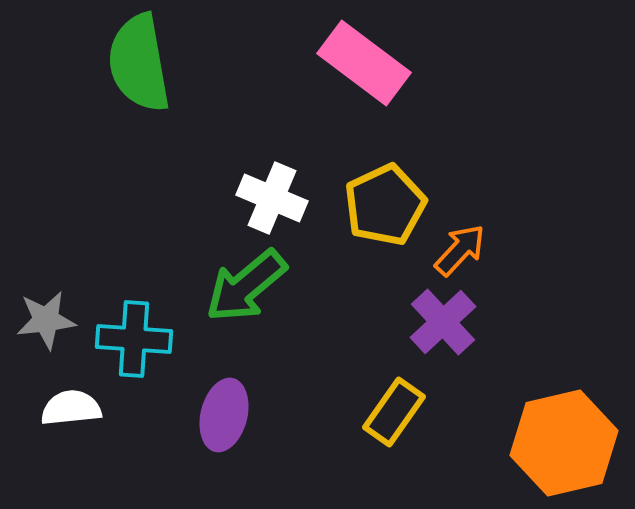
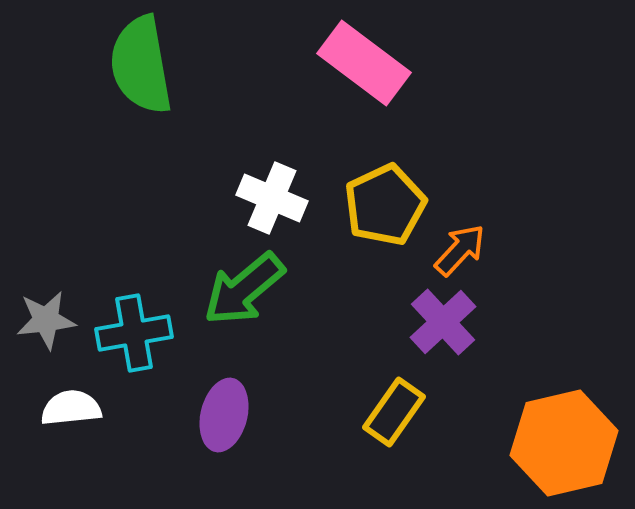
green semicircle: moved 2 px right, 2 px down
green arrow: moved 2 px left, 3 px down
cyan cross: moved 6 px up; rotated 14 degrees counterclockwise
